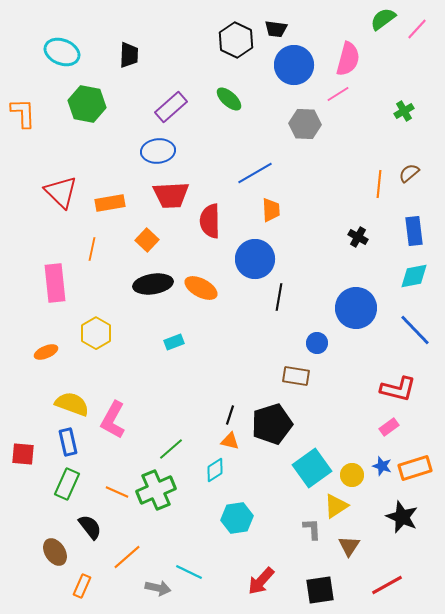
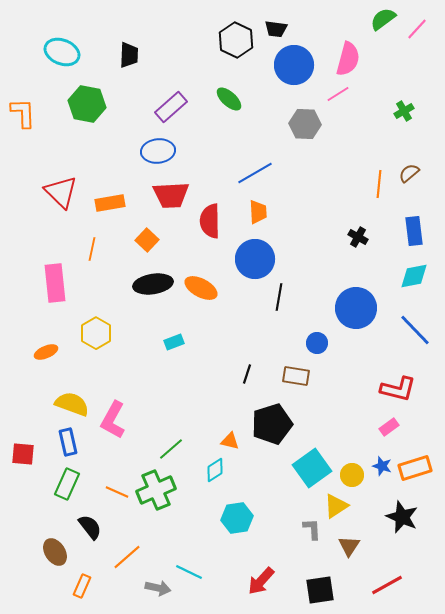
orange trapezoid at (271, 210): moved 13 px left, 2 px down
black line at (230, 415): moved 17 px right, 41 px up
